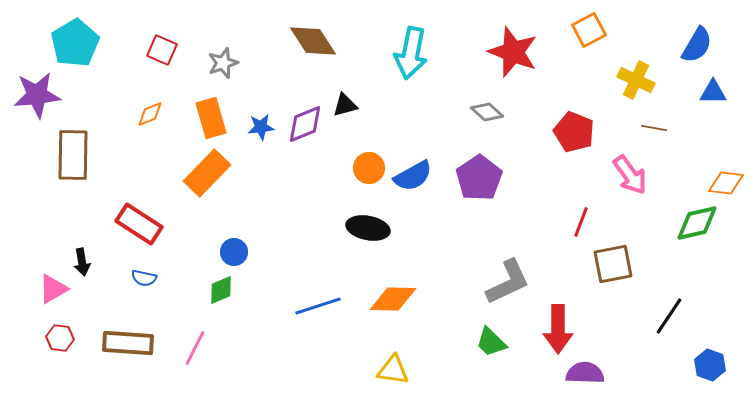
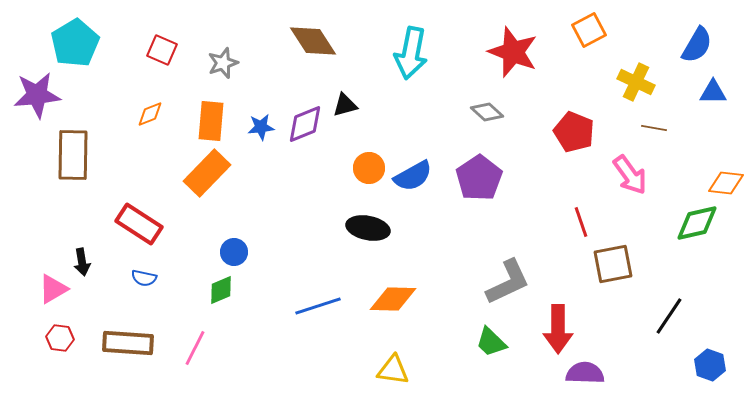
yellow cross at (636, 80): moved 2 px down
orange rectangle at (211, 118): moved 3 px down; rotated 21 degrees clockwise
red line at (581, 222): rotated 40 degrees counterclockwise
